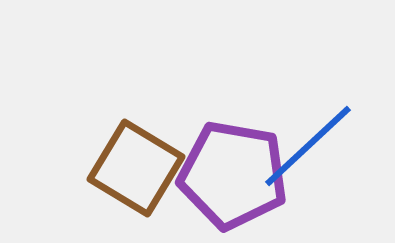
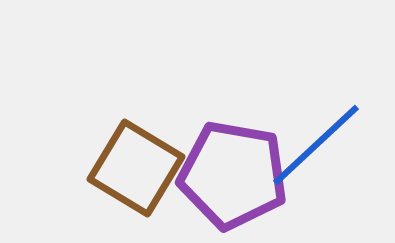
blue line: moved 8 px right, 1 px up
